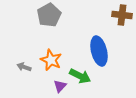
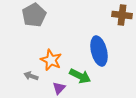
gray pentagon: moved 15 px left
gray arrow: moved 7 px right, 9 px down
purple triangle: moved 1 px left, 2 px down
